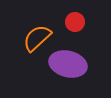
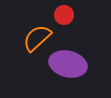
red circle: moved 11 px left, 7 px up
